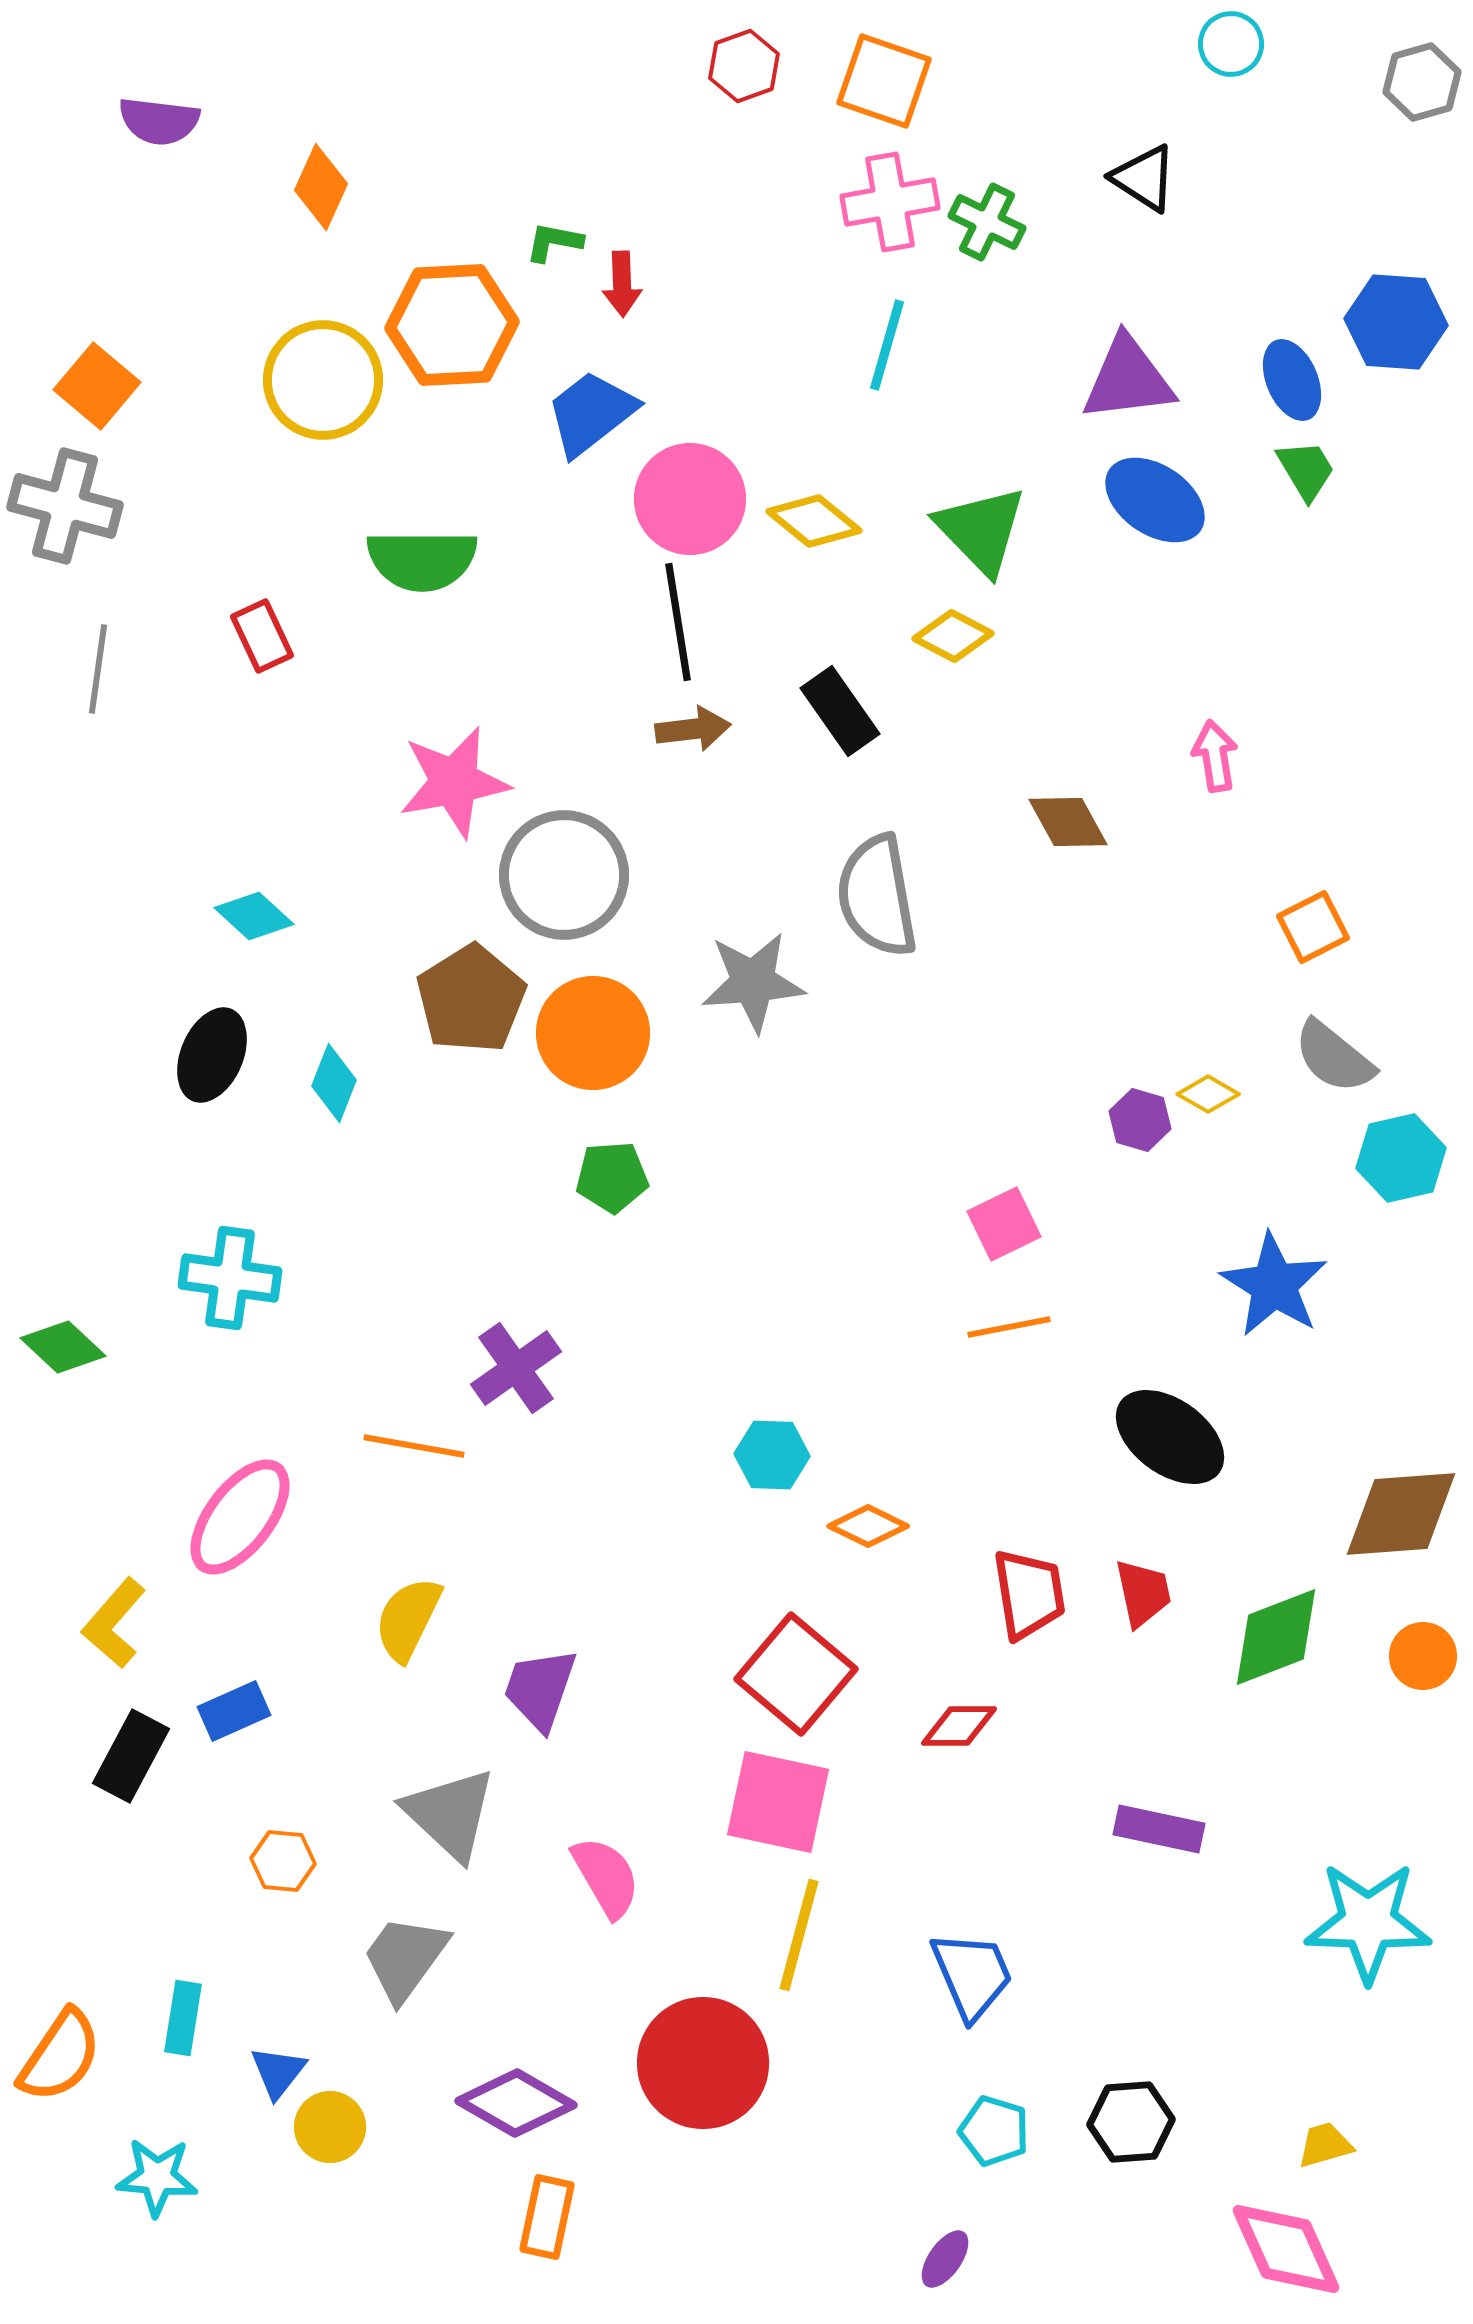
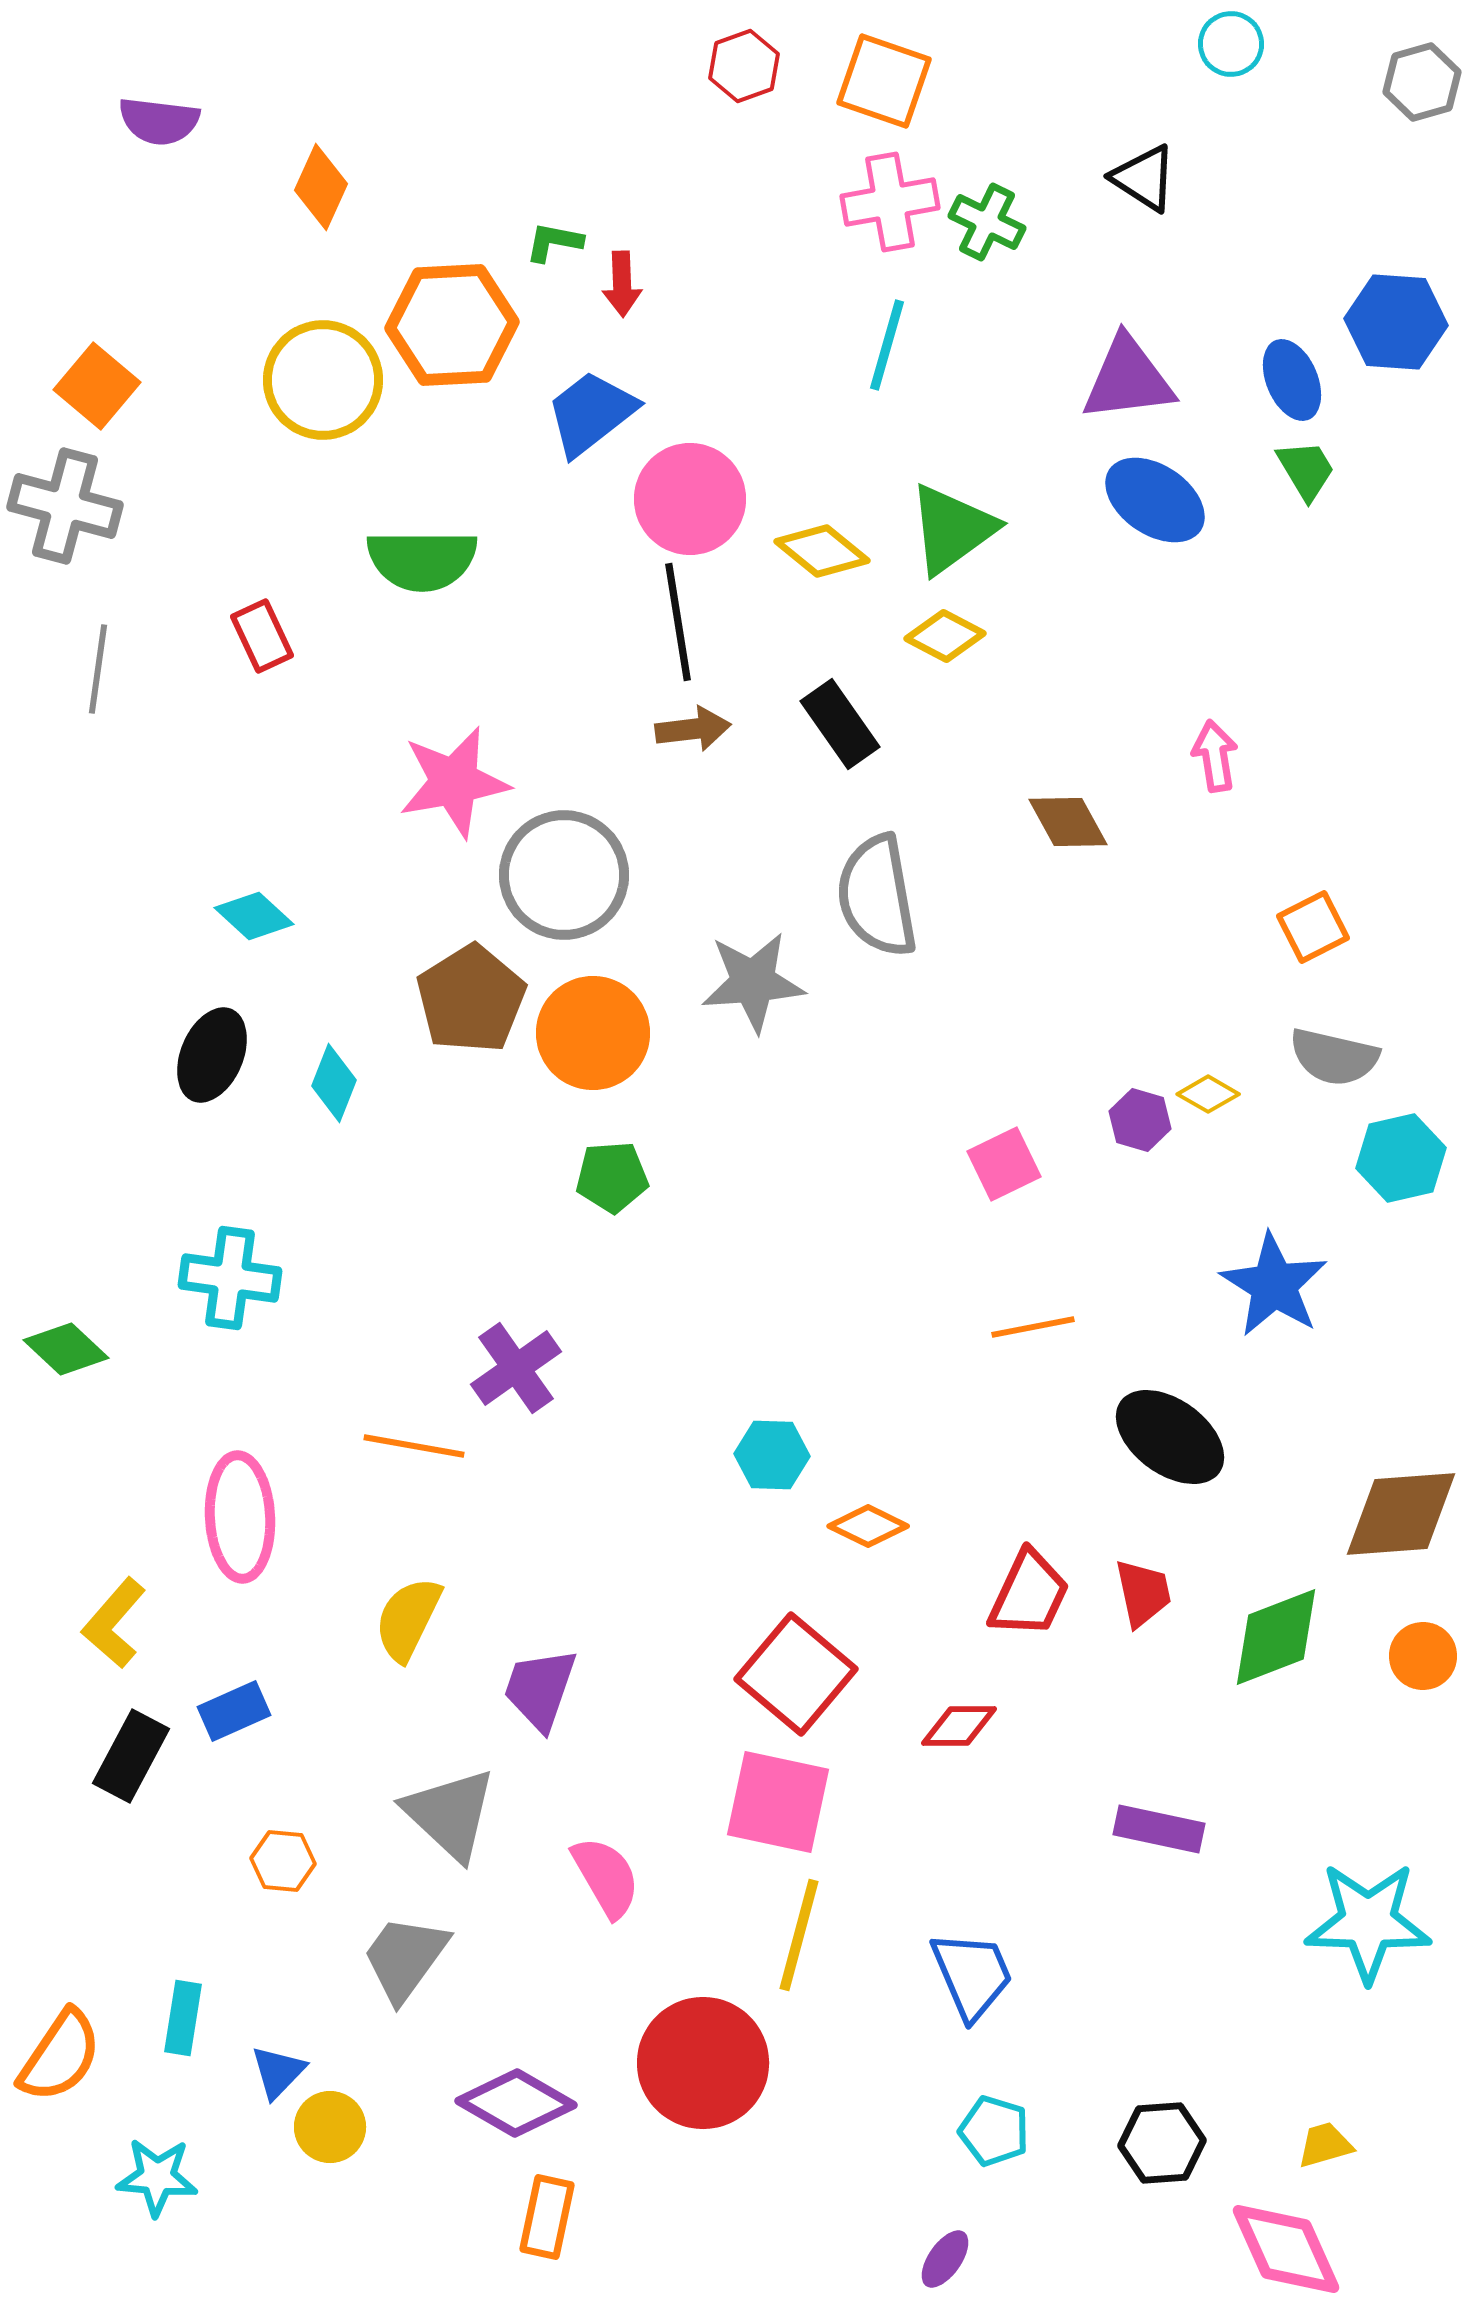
yellow diamond at (814, 521): moved 8 px right, 30 px down
green triangle at (981, 530): moved 29 px left, 1 px up; rotated 38 degrees clockwise
yellow diamond at (953, 636): moved 8 px left
black rectangle at (840, 711): moved 13 px down
gray semicircle at (1334, 1057): rotated 26 degrees counterclockwise
pink square at (1004, 1224): moved 60 px up
orange line at (1009, 1327): moved 24 px right
green diamond at (63, 1347): moved 3 px right, 2 px down
pink ellipse at (240, 1517): rotated 40 degrees counterclockwise
red trapezoid at (1029, 1594): rotated 34 degrees clockwise
blue triangle at (278, 2072): rotated 6 degrees clockwise
black hexagon at (1131, 2122): moved 31 px right, 21 px down
